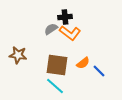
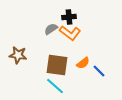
black cross: moved 4 px right
